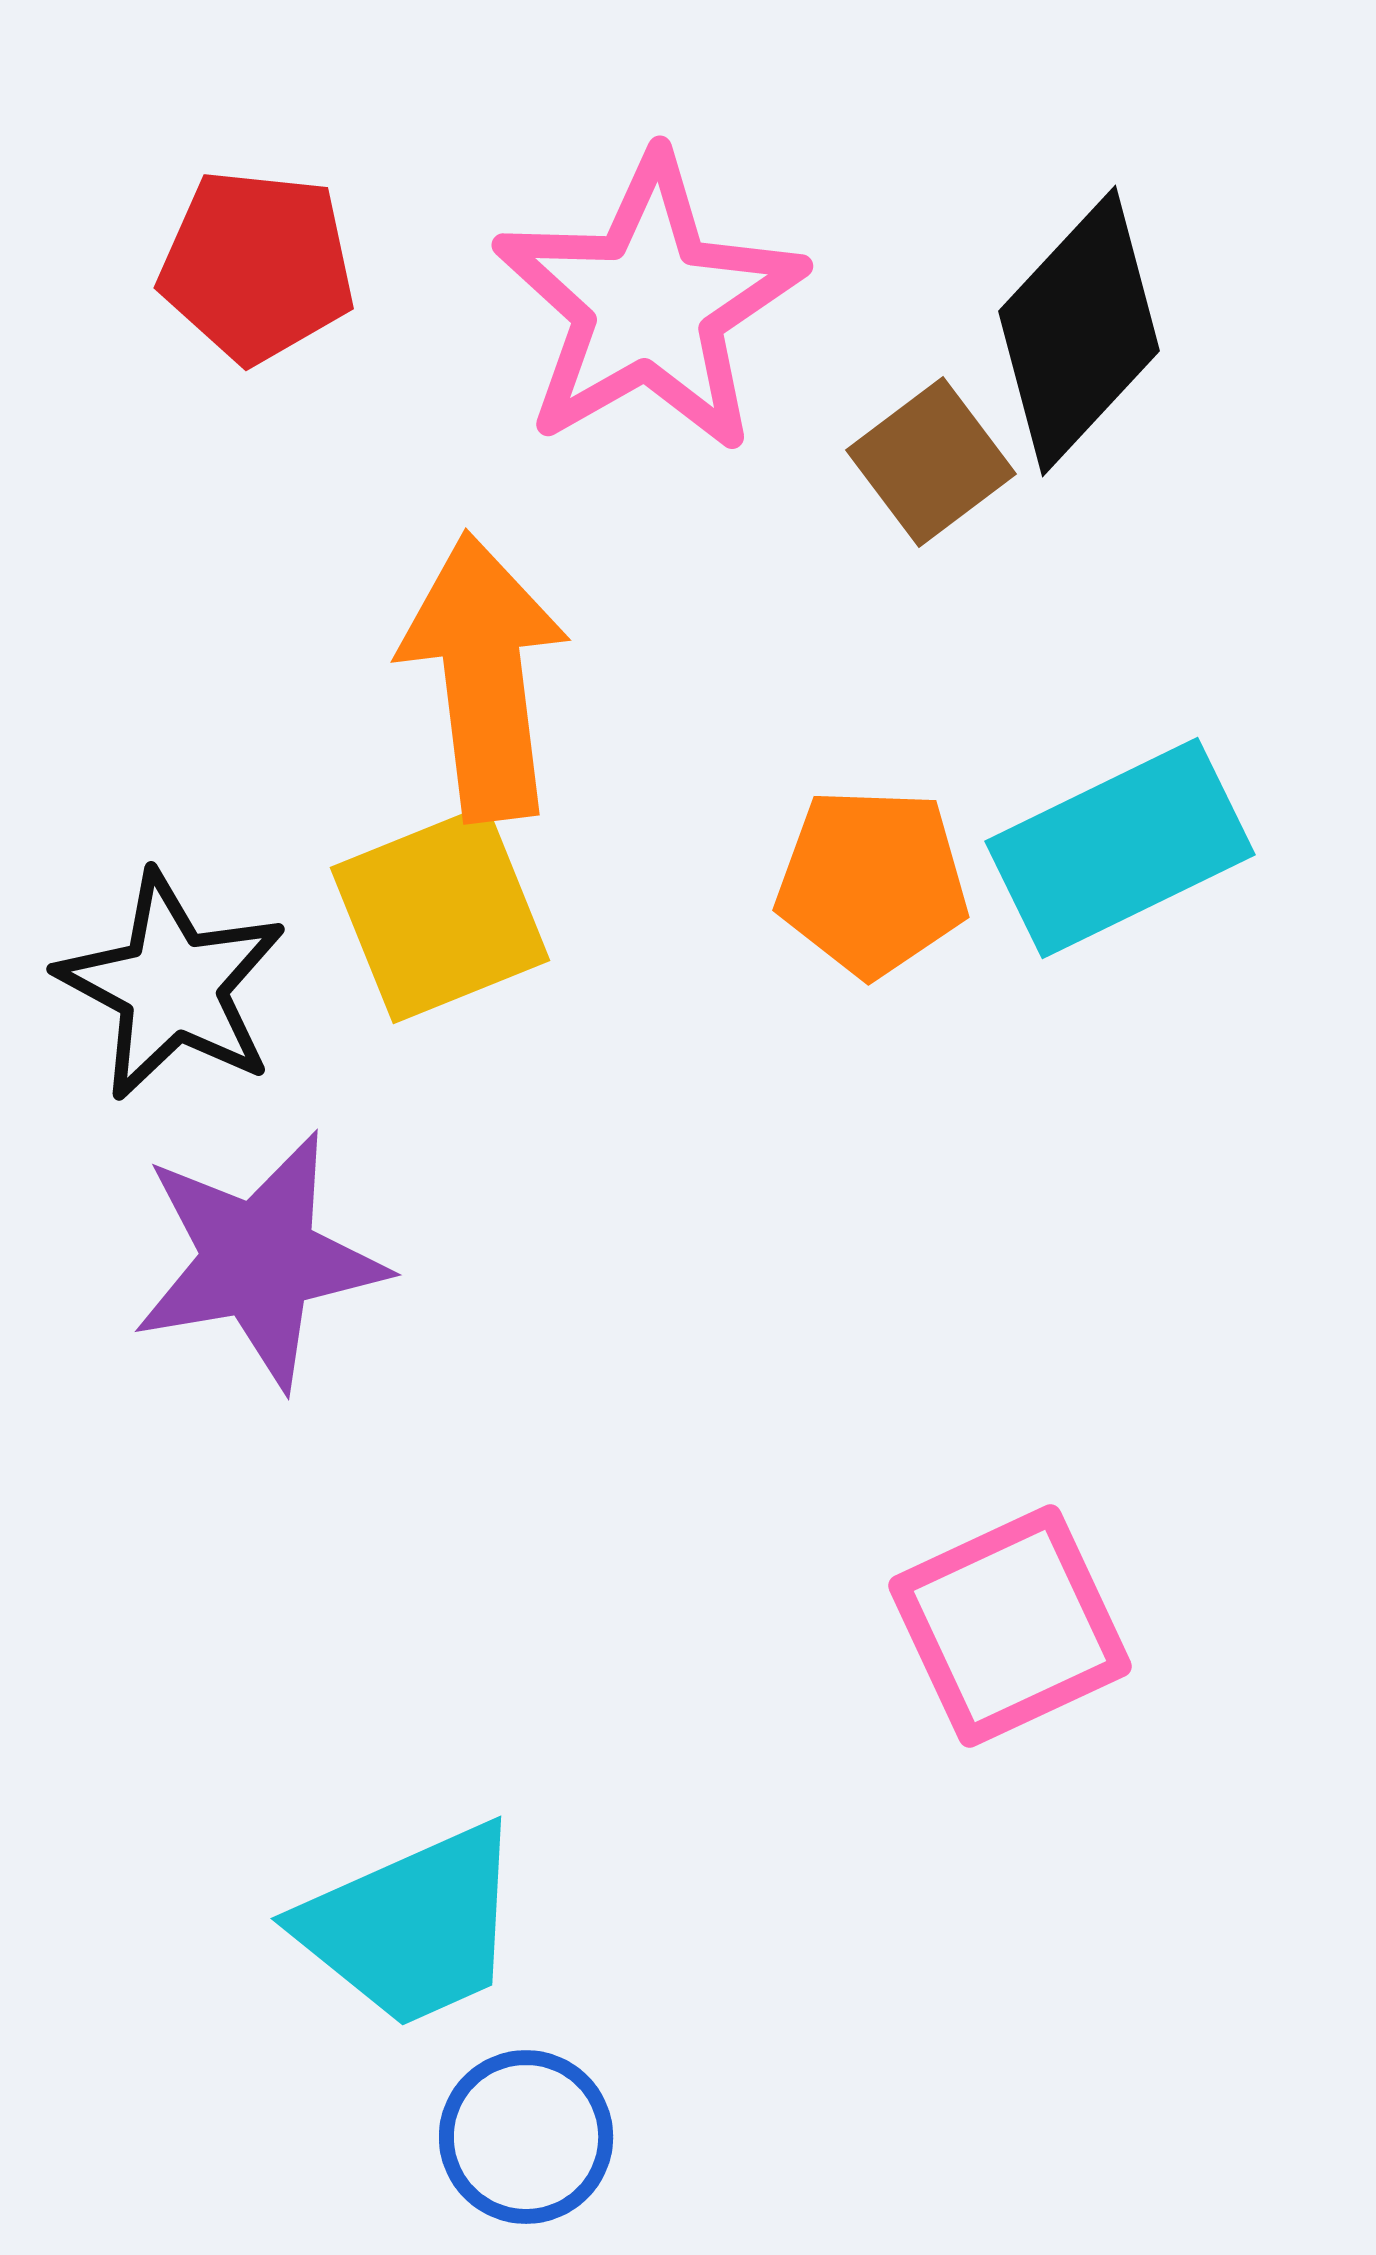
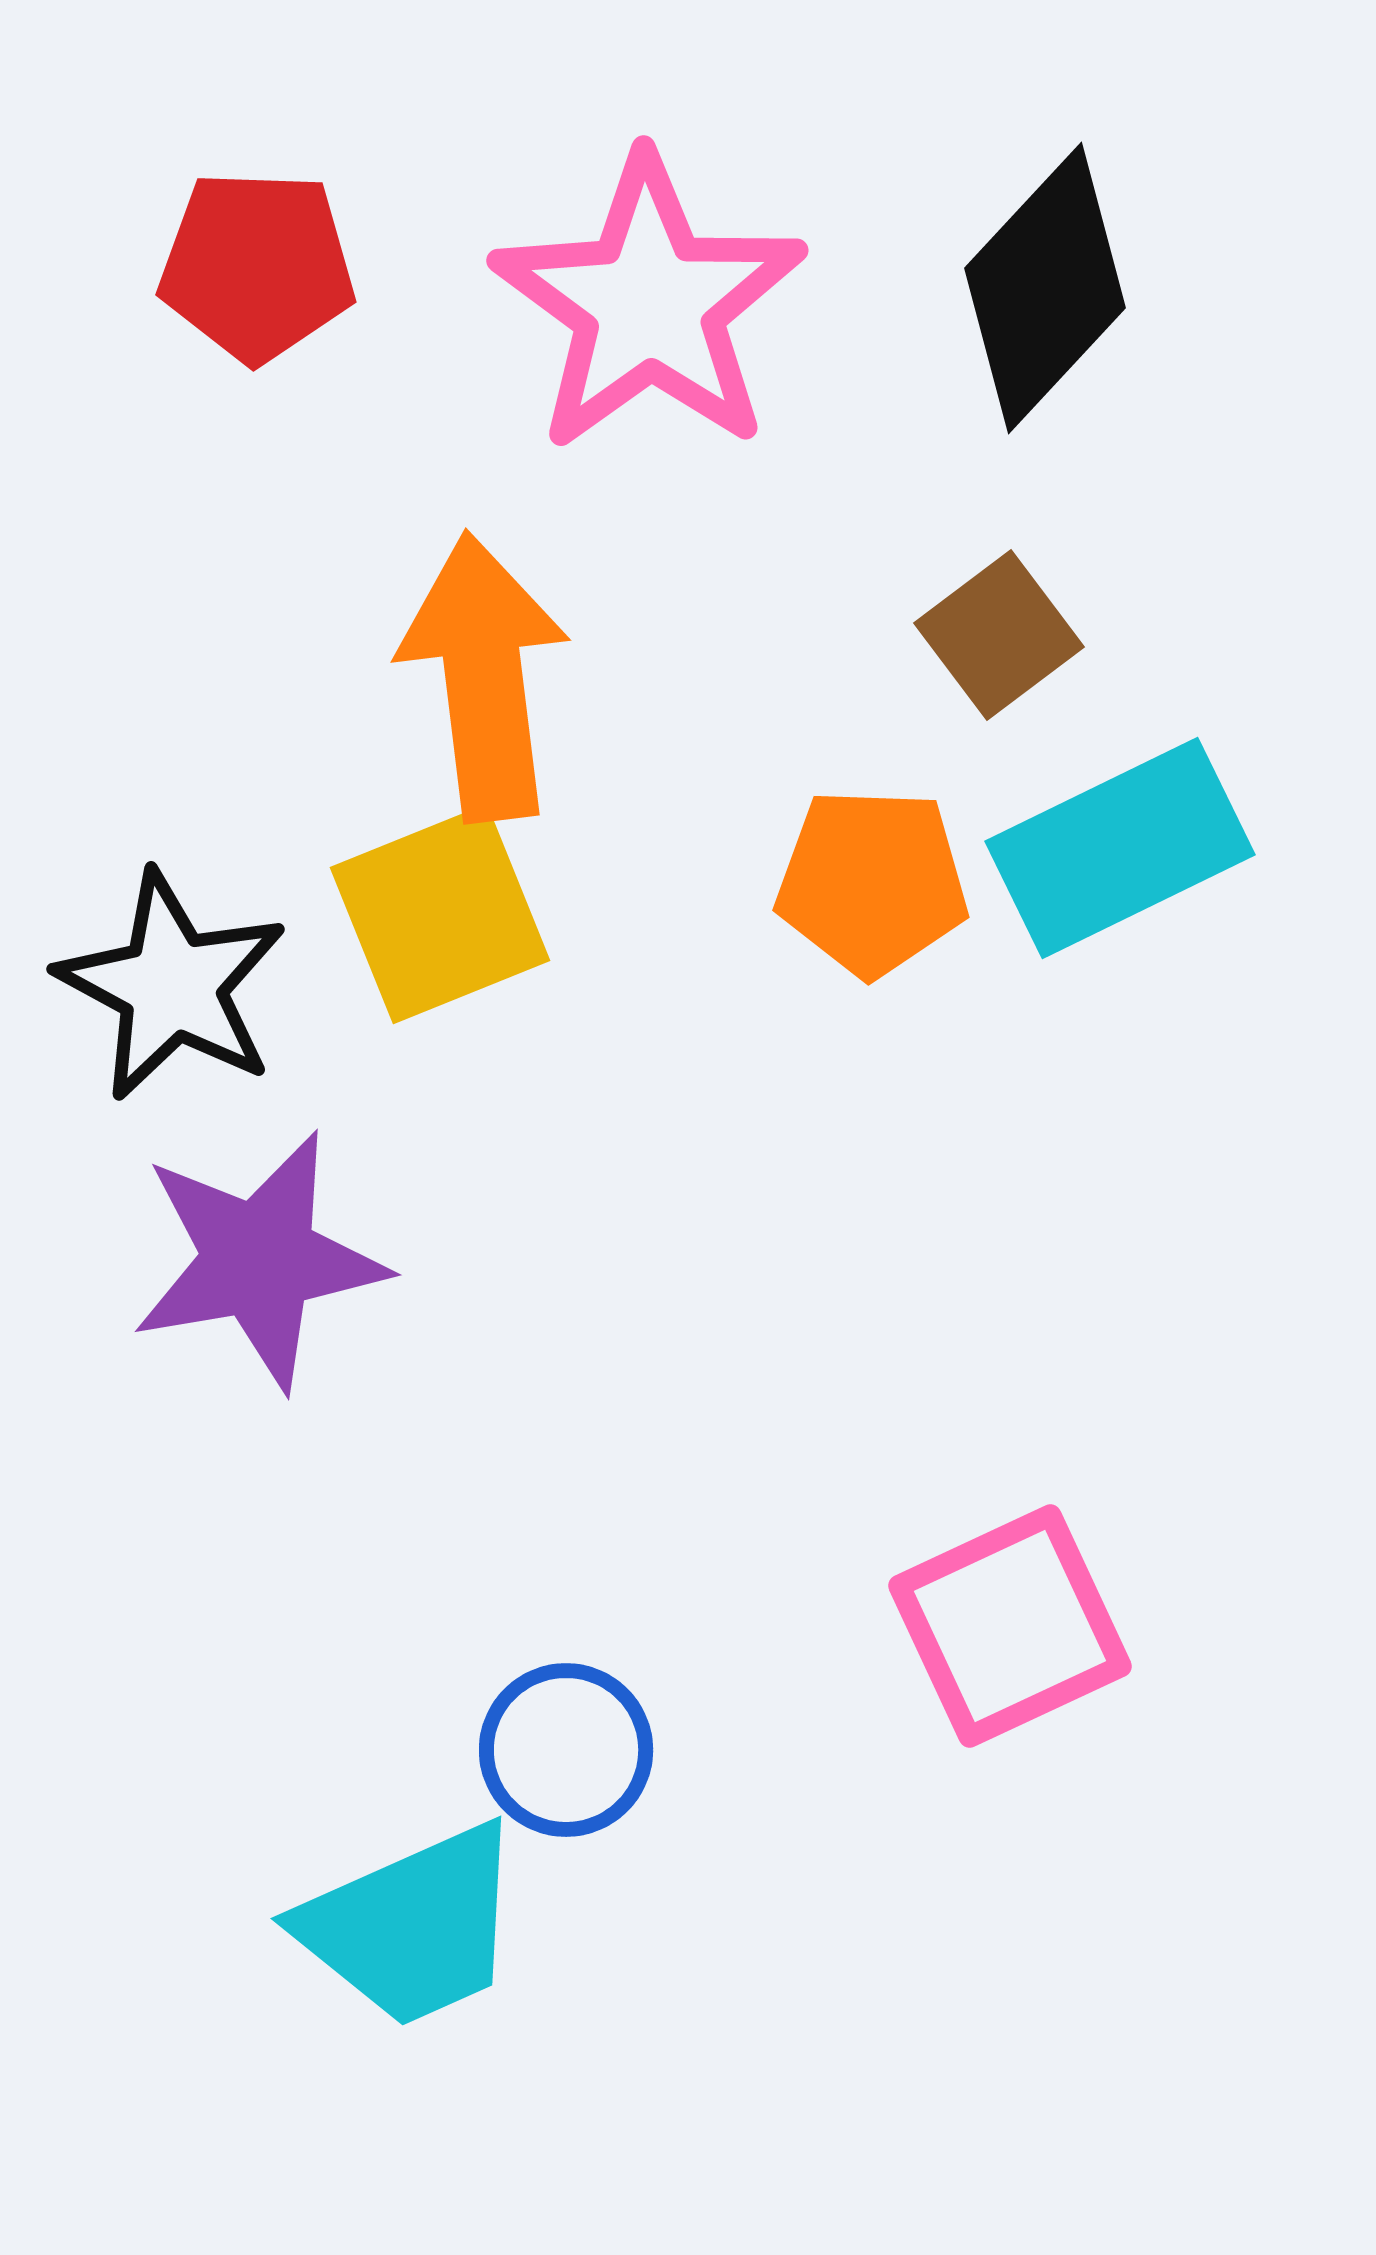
red pentagon: rotated 4 degrees counterclockwise
pink star: rotated 6 degrees counterclockwise
black diamond: moved 34 px left, 43 px up
brown square: moved 68 px right, 173 px down
blue circle: moved 40 px right, 387 px up
